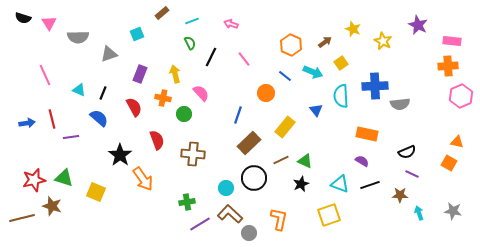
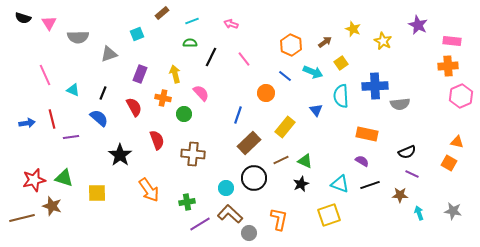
green semicircle at (190, 43): rotated 64 degrees counterclockwise
cyan triangle at (79, 90): moved 6 px left
orange arrow at (143, 179): moved 6 px right, 11 px down
yellow square at (96, 192): moved 1 px right, 1 px down; rotated 24 degrees counterclockwise
